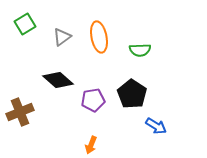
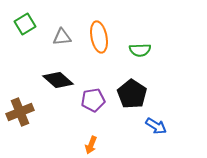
gray triangle: rotated 30 degrees clockwise
